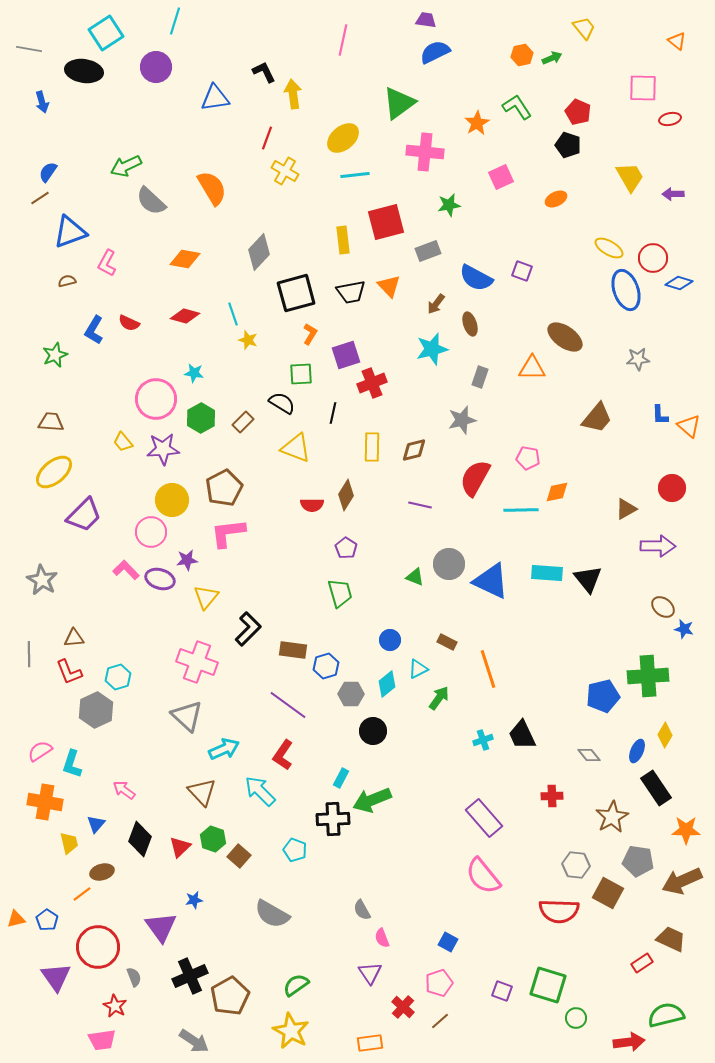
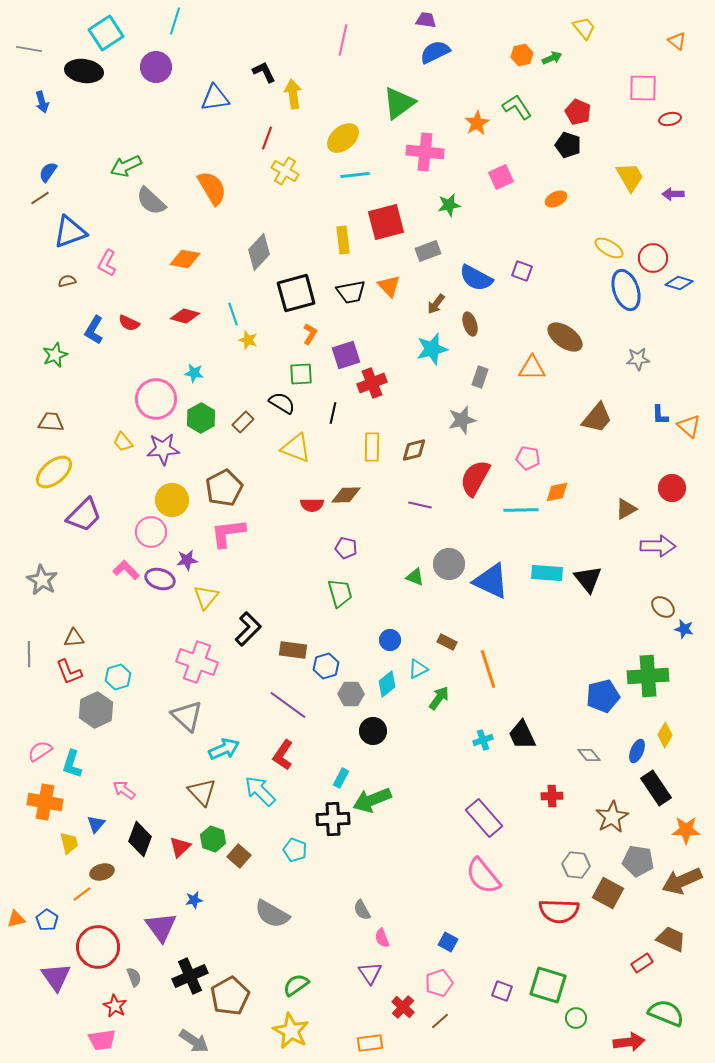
brown diamond at (346, 495): rotated 56 degrees clockwise
purple pentagon at (346, 548): rotated 20 degrees counterclockwise
green semicircle at (666, 1015): moved 2 px up; rotated 36 degrees clockwise
